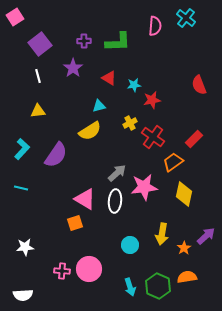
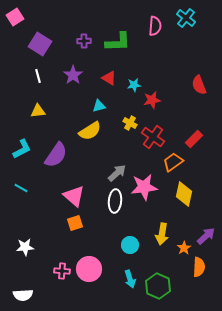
purple square: rotated 20 degrees counterclockwise
purple star: moved 7 px down
yellow cross: rotated 32 degrees counterclockwise
cyan L-shape: rotated 20 degrees clockwise
cyan line: rotated 16 degrees clockwise
pink triangle: moved 11 px left, 3 px up; rotated 10 degrees clockwise
orange semicircle: moved 12 px right, 10 px up; rotated 102 degrees clockwise
cyan arrow: moved 8 px up
